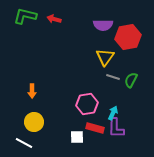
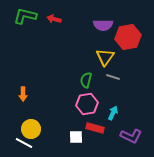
green semicircle: moved 45 px left; rotated 14 degrees counterclockwise
orange arrow: moved 9 px left, 3 px down
yellow circle: moved 3 px left, 7 px down
purple L-shape: moved 15 px right, 8 px down; rotated 65 degrees counterclockwise
white square: moved 1 px left
